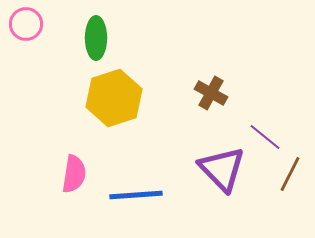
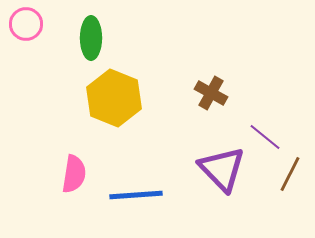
green ellipse: moved 5 px left
yellow hexagon: rotated 20 degrees counterclockwise
